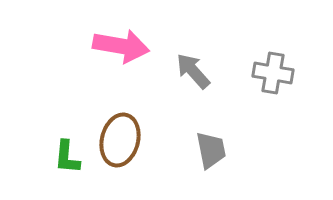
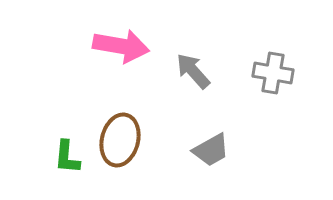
gray trapezoid: rotated 72 degrees clockwise
